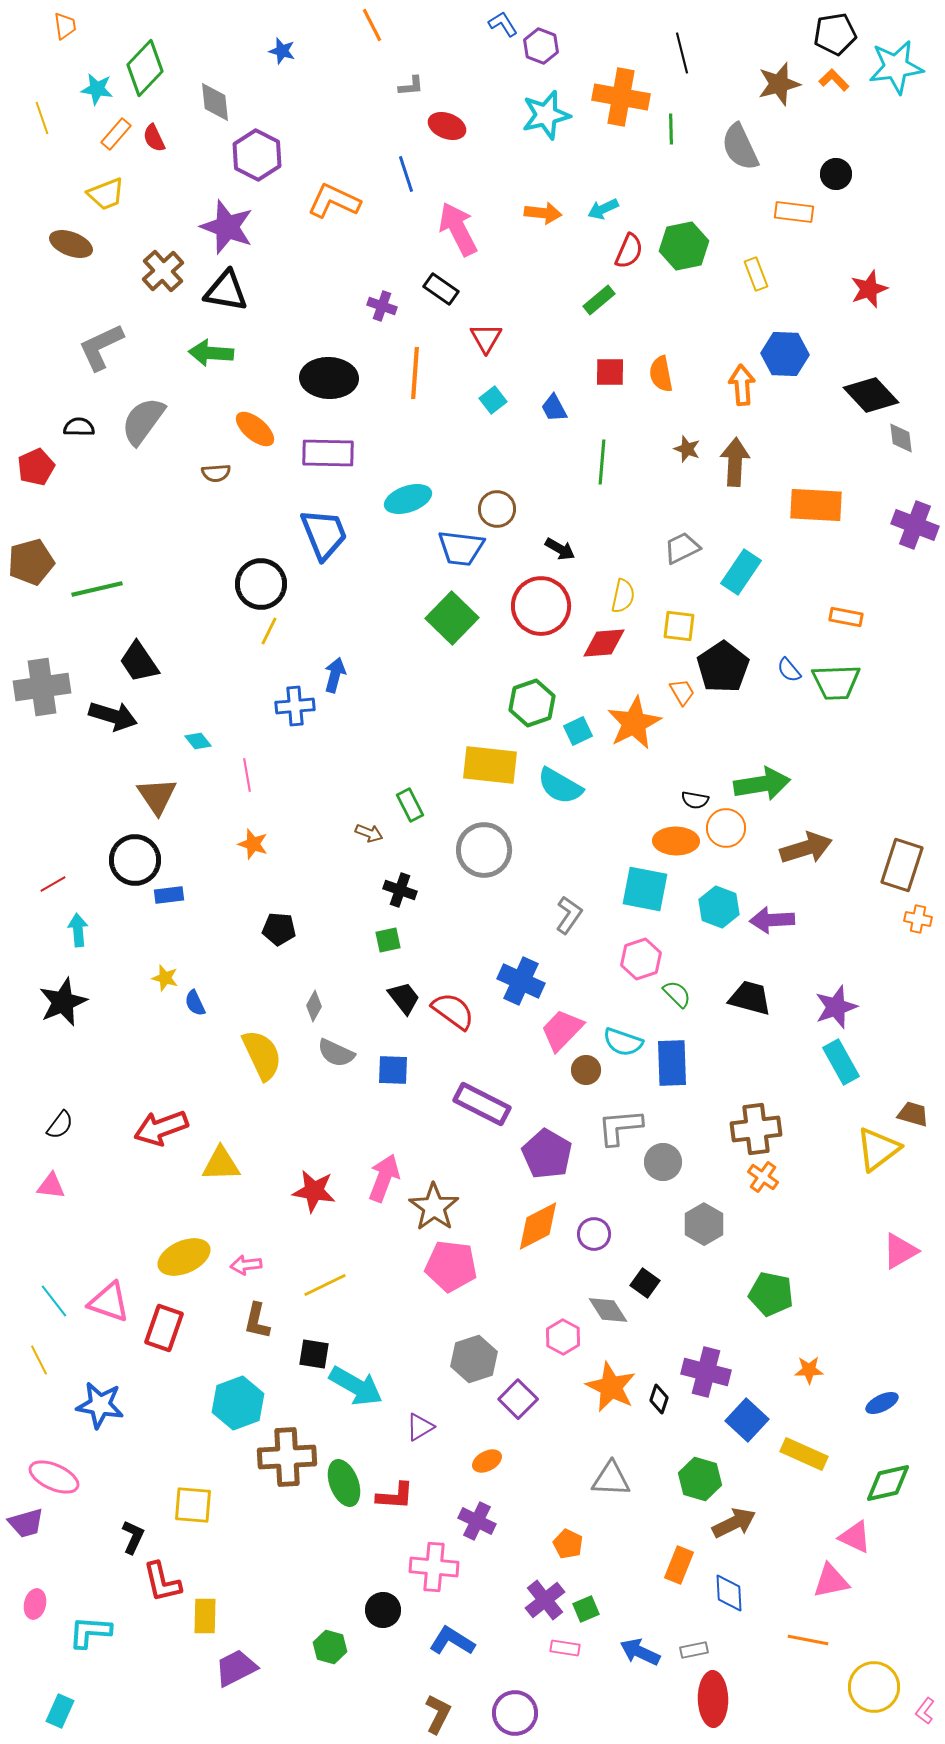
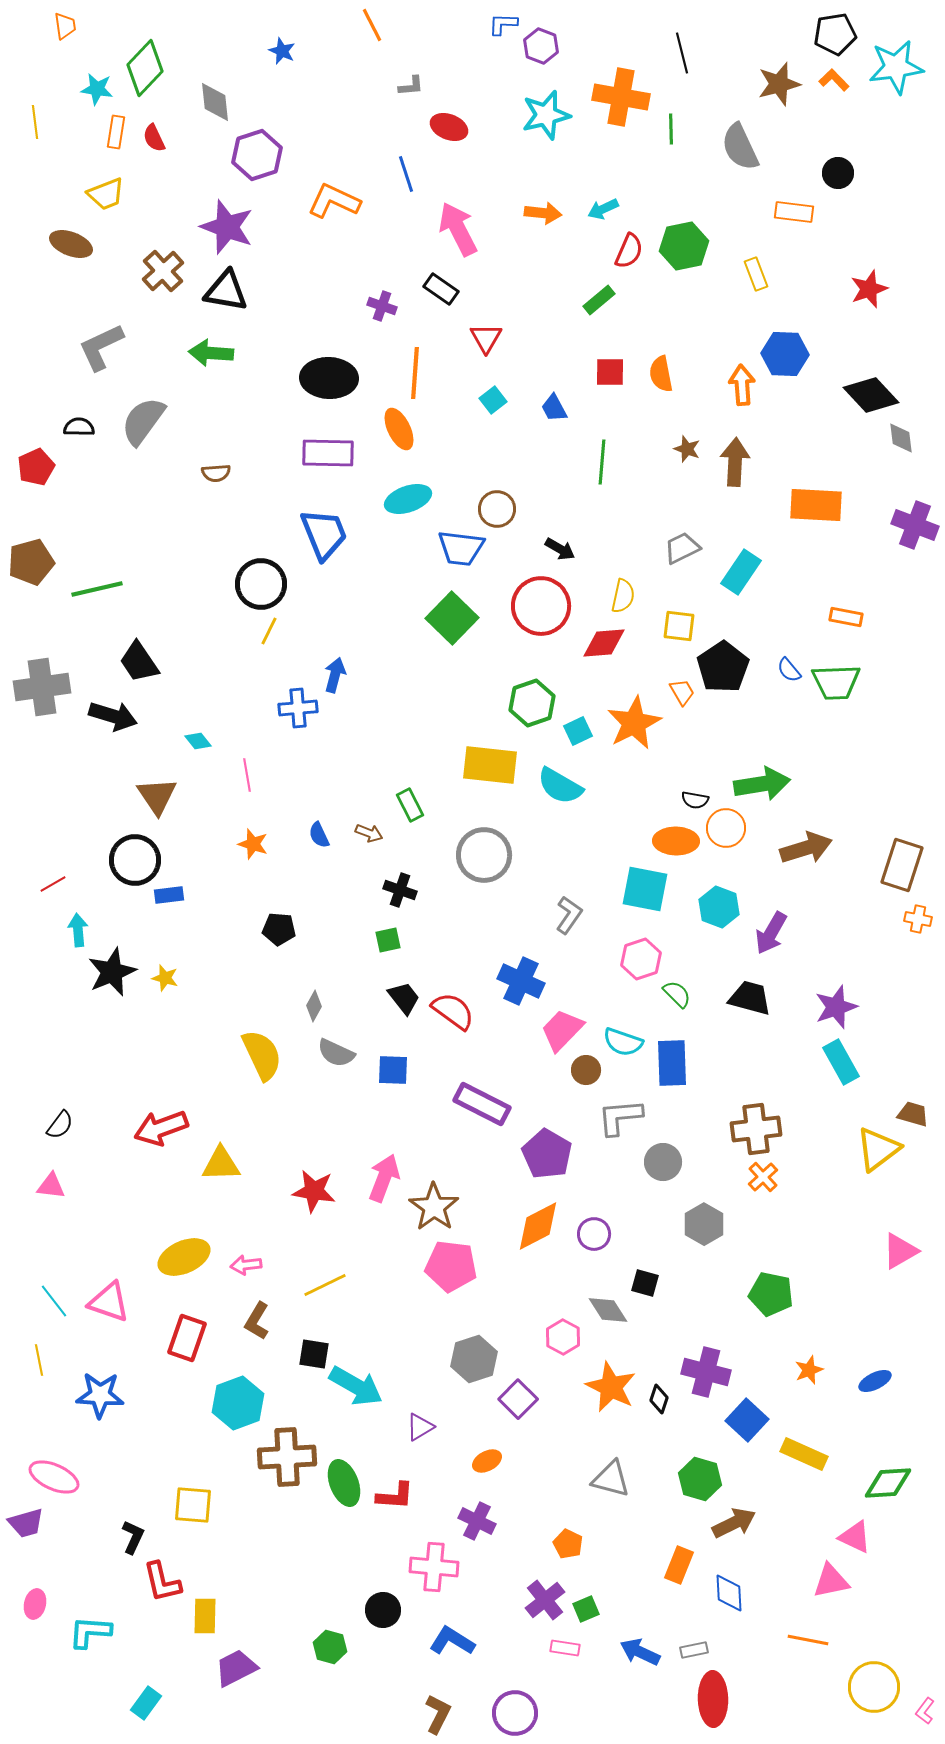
blue L-shape at (503, 24): rotated 56 degrees counterclockwise
blue star at (282, 51): rotated 8 degrees clockwise
yellow line at (42, 118): moved 7 px left, 4 px down; rotated 12 degrees clockwise
red ellipse at (447, 126): moved 2 px right, 1 px down
orange rectangle at (116, 134): moved 2 px up; rotated 32 degrees counterclockwise
purple hexagon at (257, 155): rotated 15 degrees clockwise
black circle at (836, 174): moved 2 px right, 1 px up
orange ellipse at (255, 429): moved 144 px right; rotated 24 degrees clockwise
blue cross at (295, 706): moved 3 px right, 2 px down
gray circle at (484, 850): moved 5 px down
purple arrow at (772, 920): moved 1 px left, 13 px down; rotated 57 degrees counterclockwise
black star at (63, 1002): moved 49 px right, 30 px up
blue semicircle at (195, 1003): moved 124 px right, 168 px up
gray L-shape at (620, 1127): moved 10 px up
orange cross at (763, 1177): rotated 12 degrees clockwise
black square at (645, 1283): rotated 20 degrees counterclockwise
brown L-shape at (257, 1321): rotated 18 degrees clockwise
red rectangle at (164, 1328): moved 23 px right, 10 px down
yellow line at (39, 1360): rotated 16 degrees clockwise
orange star at (809, 1370): rotated 20 degrees counterclockwise
blue ellipse at (882, 1403): moved 7 px left, 22 px up
blue star at (100, 1405): moved 10 px up; rotated 6 degrees counterclockwise
gray triangle at (611, 1479): rotated 12 degrees clockwise
green diamond at (888, 1483): rotated 9 degrees clockwise
cyan rectangle at (60, 1711): moved 86 px right, 8 px up; rotated 12 degrees clockwise
